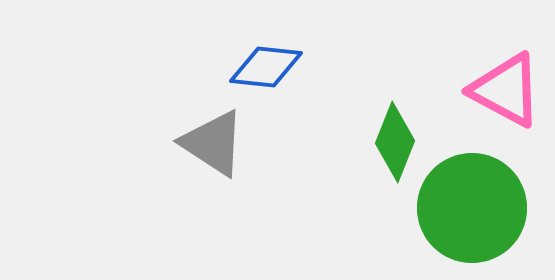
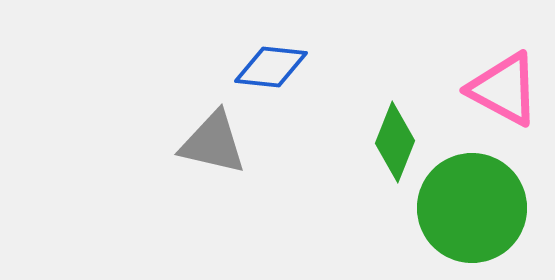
blue diamond: moved 5 px right
pink triangle: moved 2 px left, 1 px up
gray triangle: rotated 20 degrees counterclockwise
